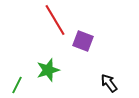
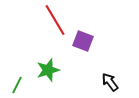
black arrow: moved 1 px right, 1 px up
